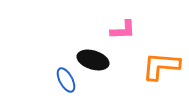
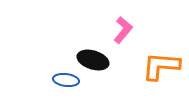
pink L-shape: rotated 48 degrees counterclockwise
blue ellipse: rotated 55 degrees counterclockwise
